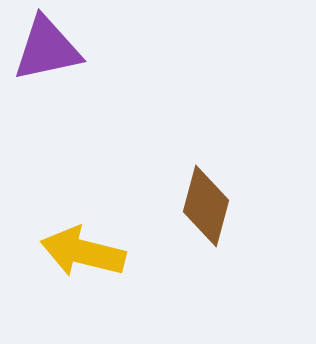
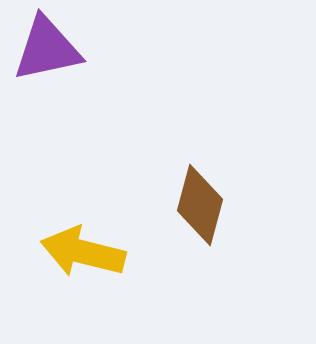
brown diamond: moved 6 px left, 1 px up
